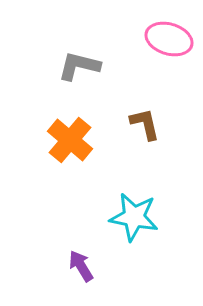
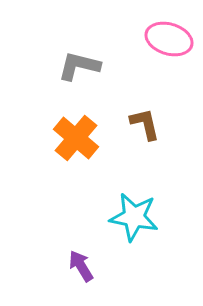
orange cross: moved 6 px right, 2 px up
